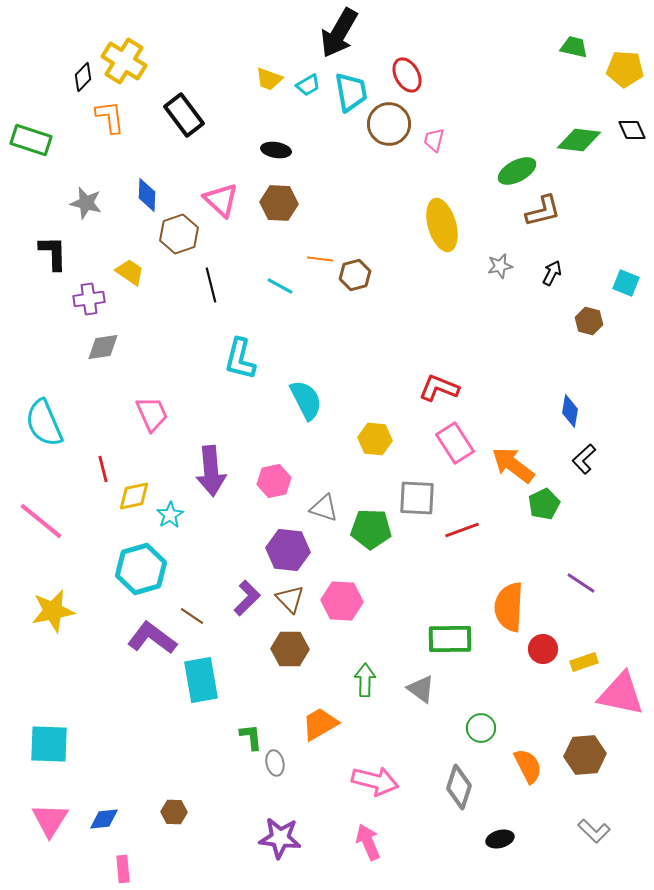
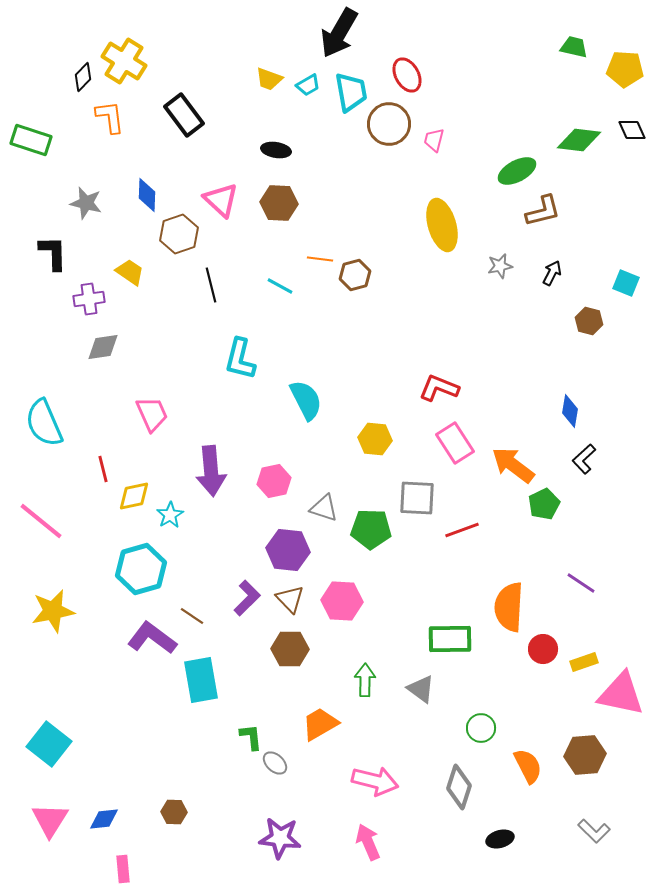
cyan square at (49, 744): rotated 36 degrees clockwise
gray ellipse at (275, 763): rotated 35 degrees counterclockwise
